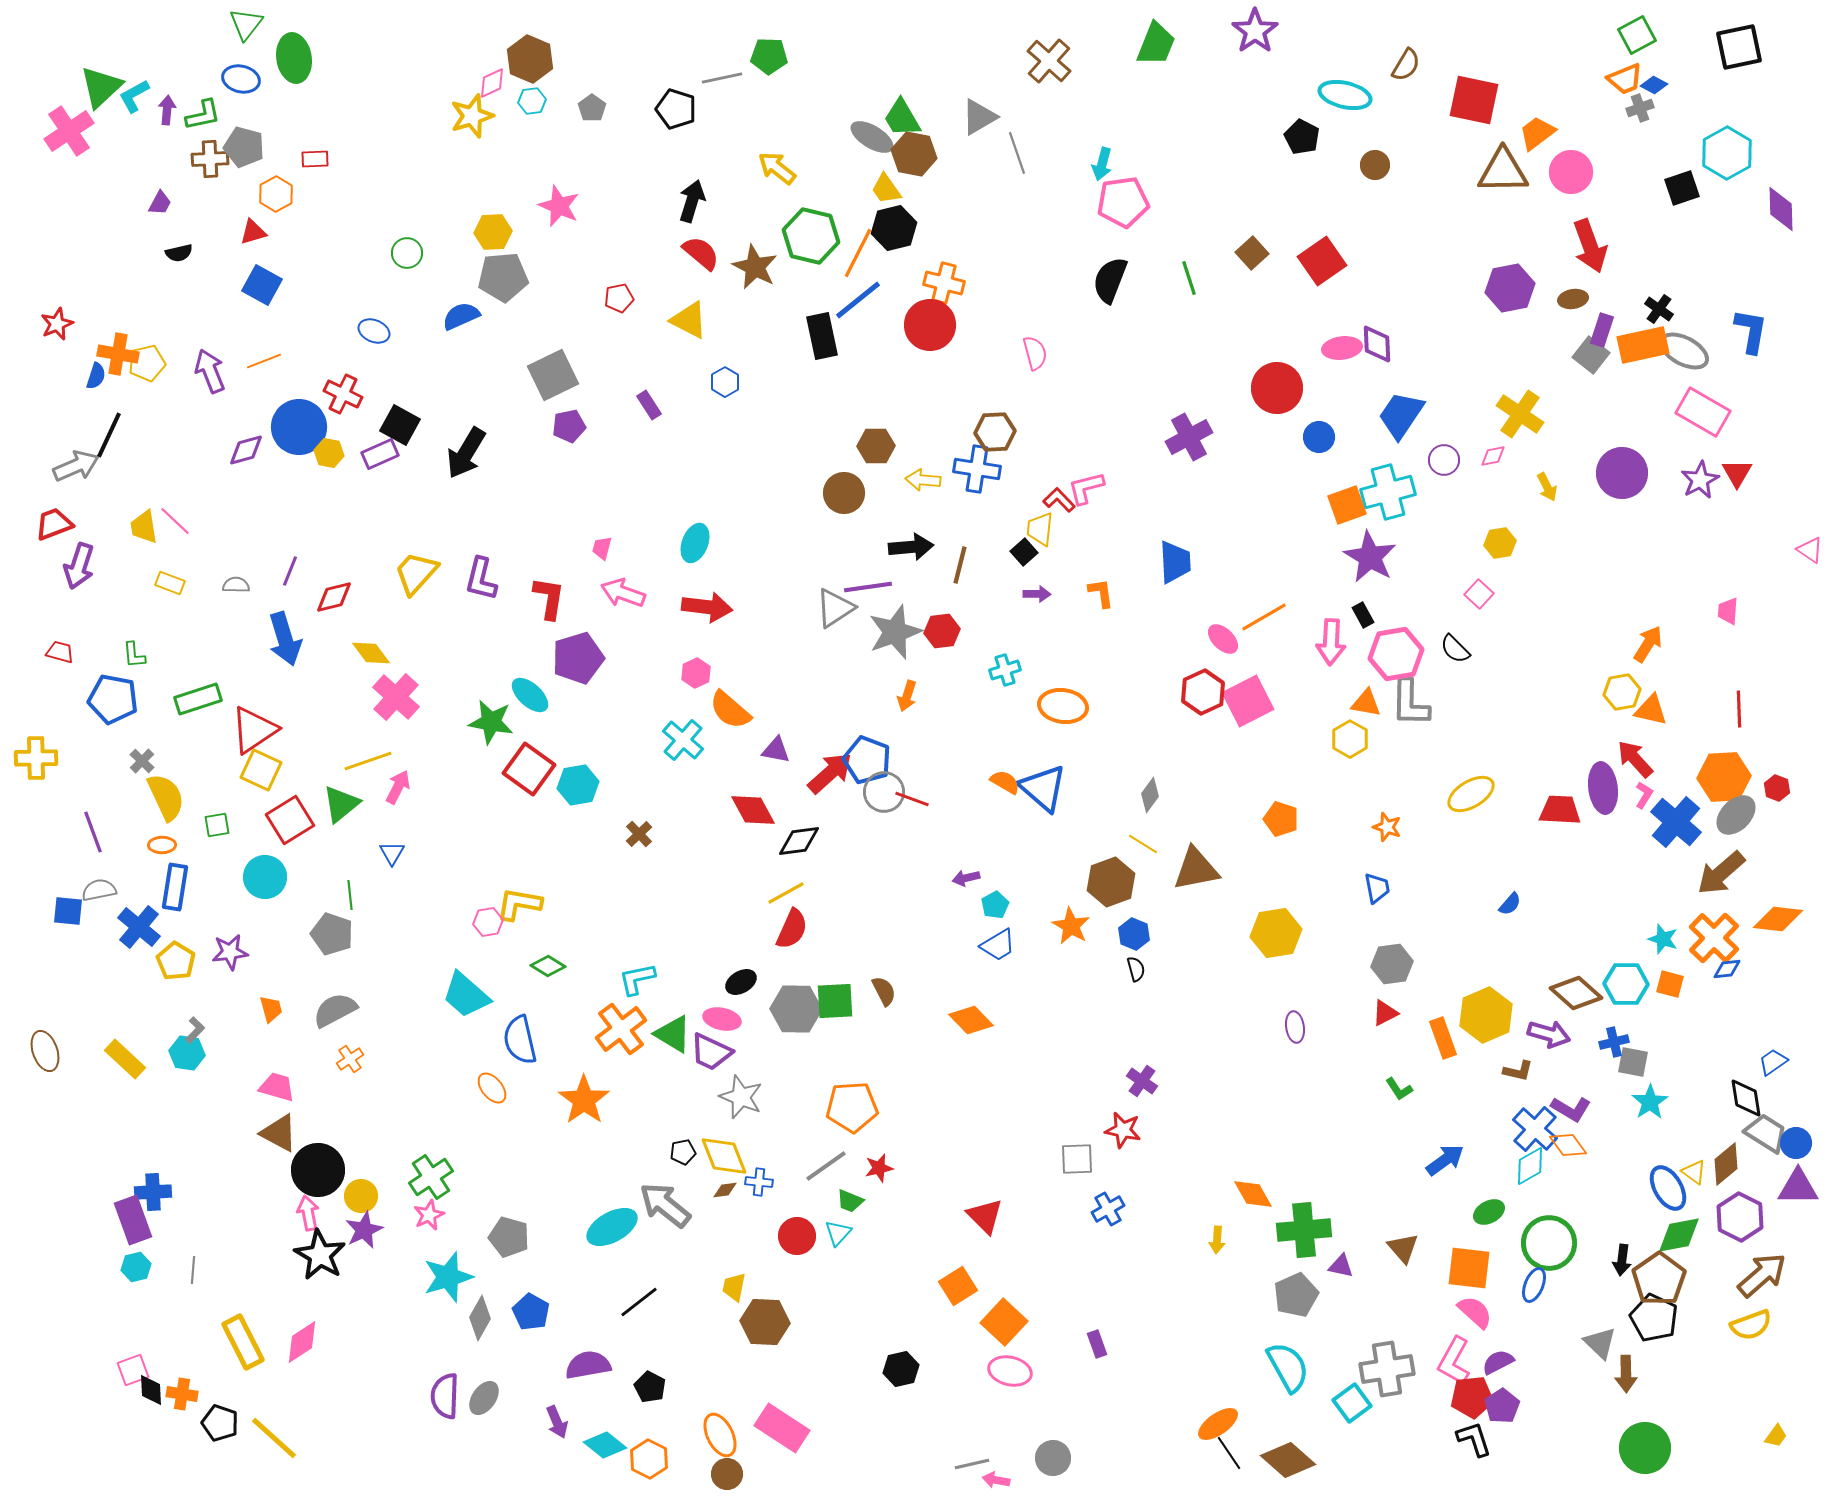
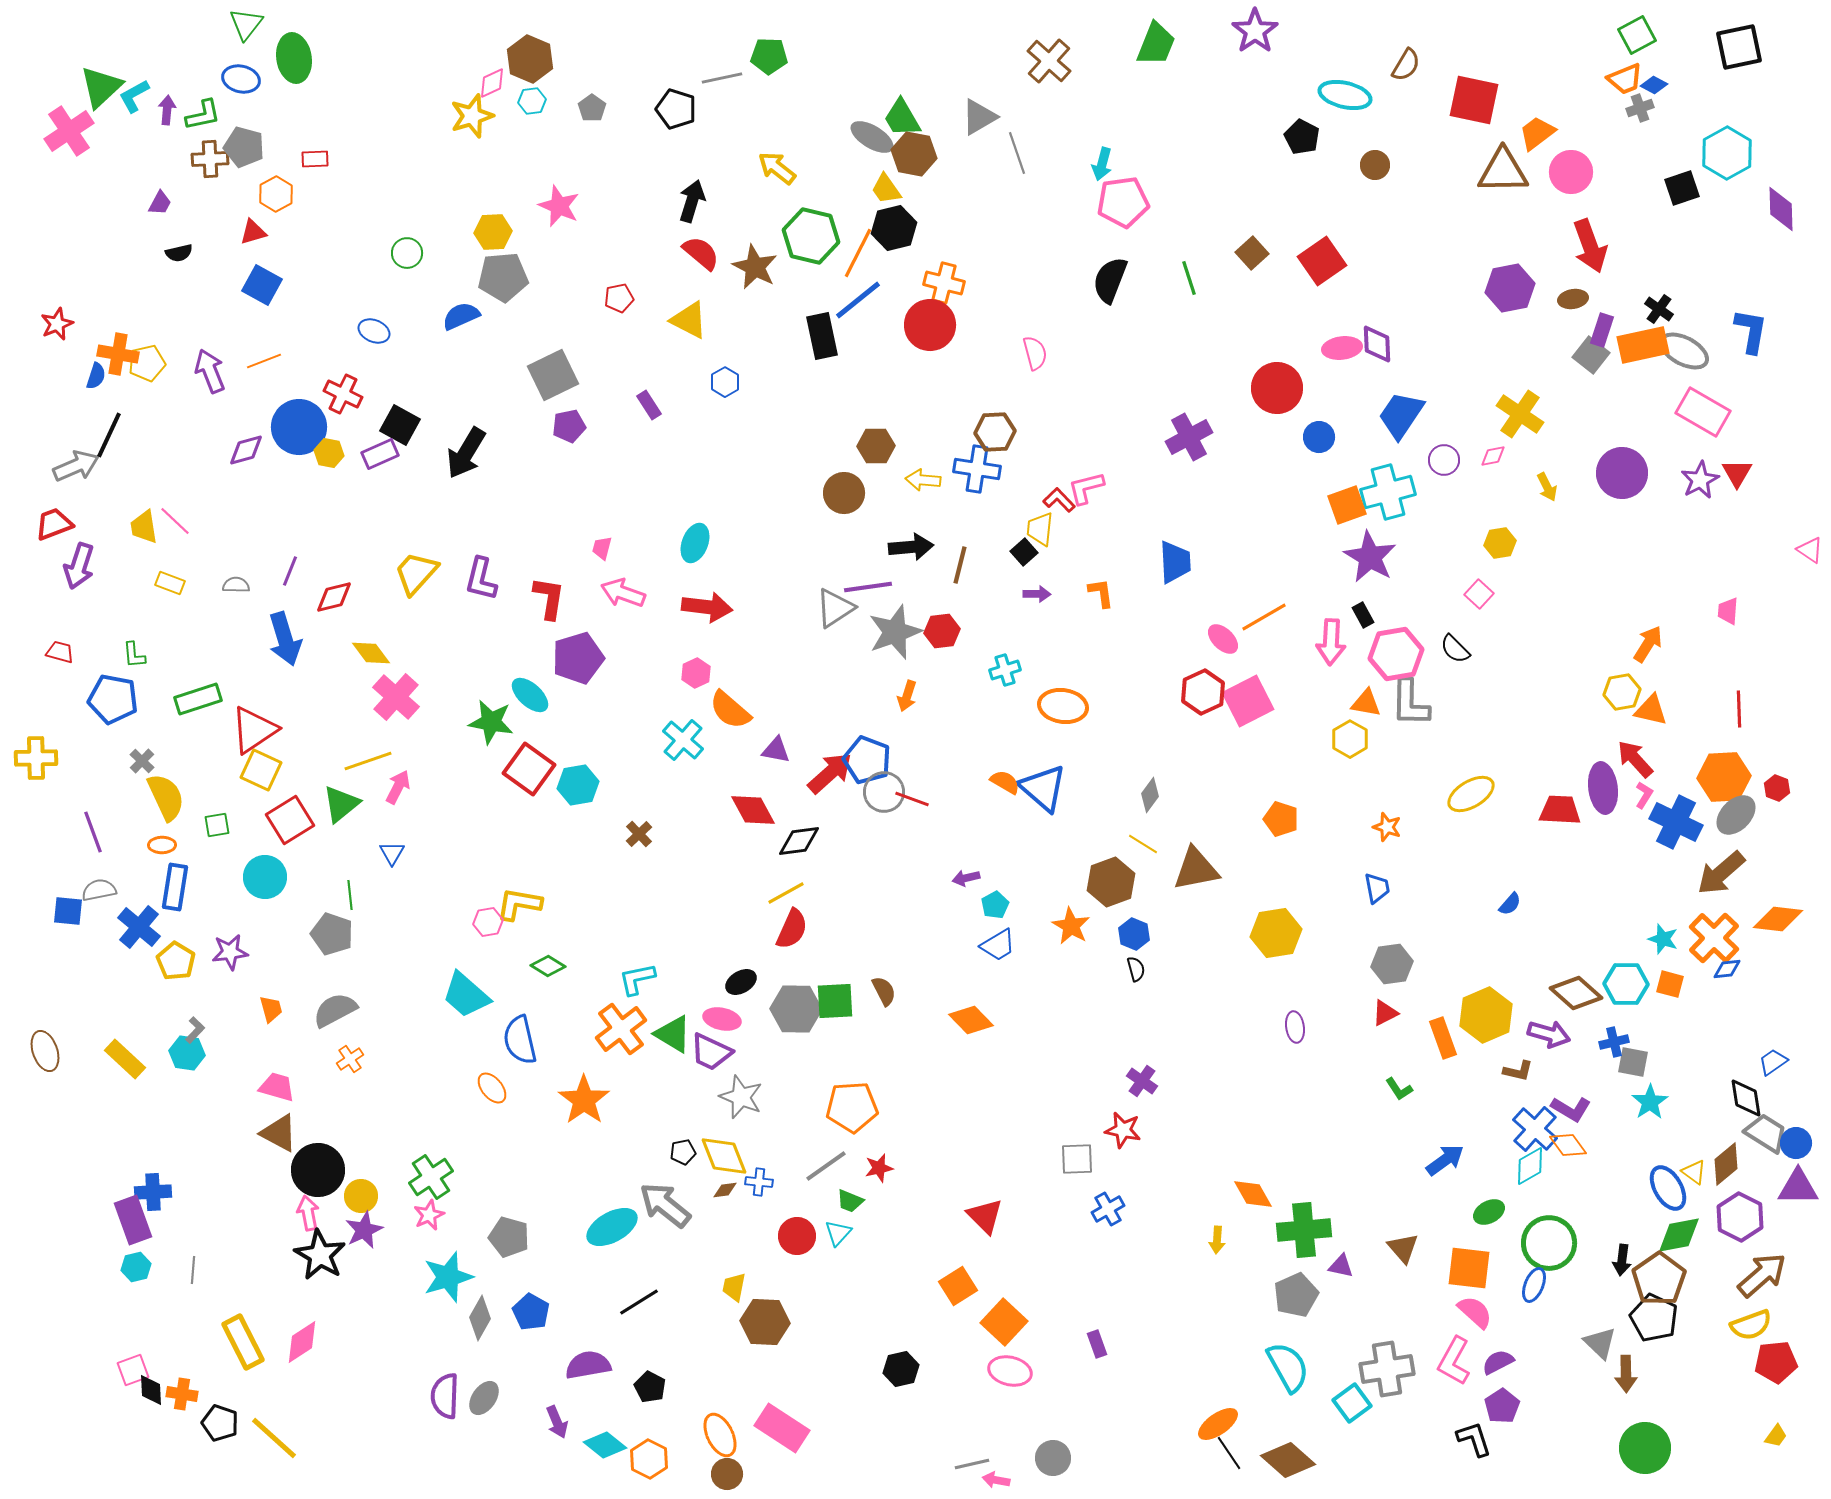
blue cross at (1676, 822): rotated 15 degrees counterclockwise
black line at (639, 1302): rotated 6 degrees clockwise
red pentagon at (1472, 1397): moved 304 px right, 35 px up
